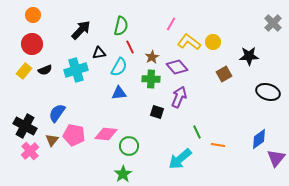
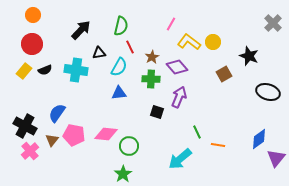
black star: rotated 24 degrees clockwise
cyan cross: rotated 25 degrees clockwise
